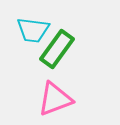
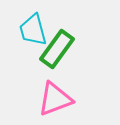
cyan trapezoid: rotated 68 degrees clockwise
